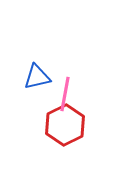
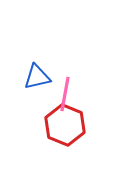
red hexagon: rotated 12 degrees counterclockwise
